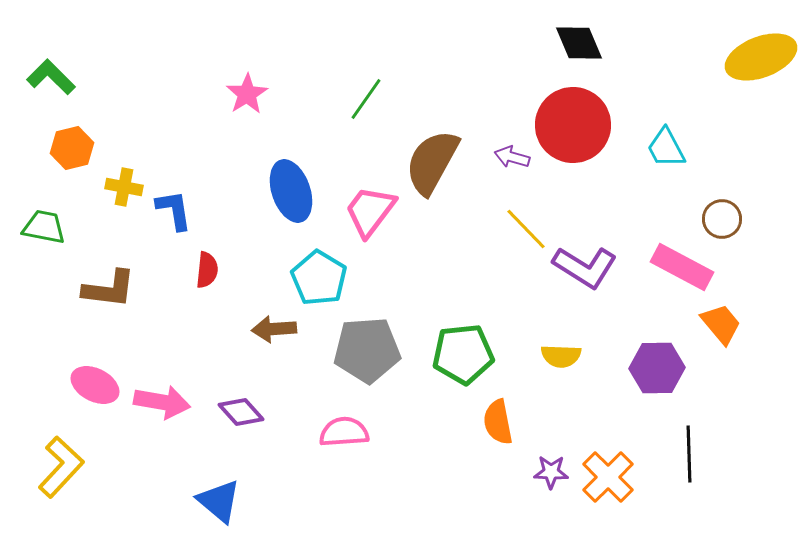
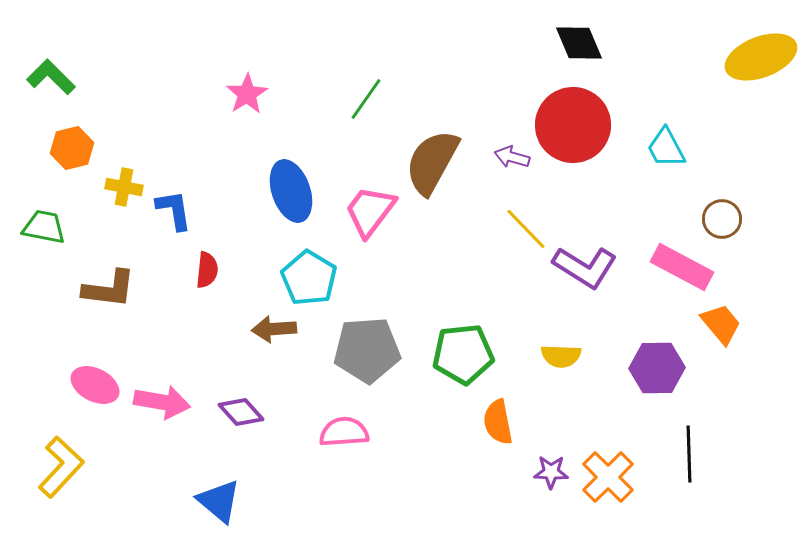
cyan pentagon: moved 10 px left
